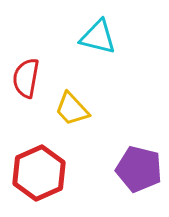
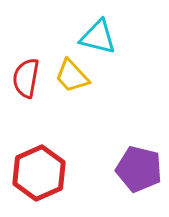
yellow trapezoid: moved 33 px up
